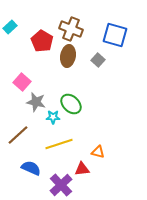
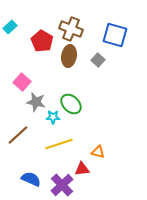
brown ellipse: moved 1 px right
blue semicircle: moved 11 px down
purple cross: moved 1 px right
